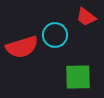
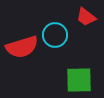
green square: moved 1 px right, 3 px down
